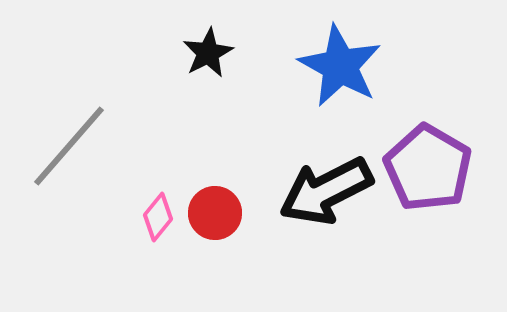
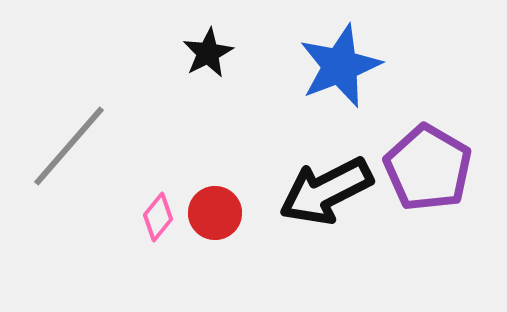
blue star: rotated 22 degrees clockwise
